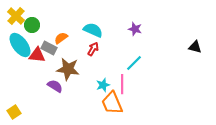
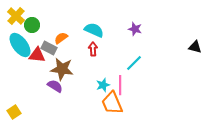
cyan semicircle: moved 1 px right
red arrow: rotated 32 degrees counterclockwise
brown star: moved 6 px left
pink line: moved 2 px left, 1 px down
